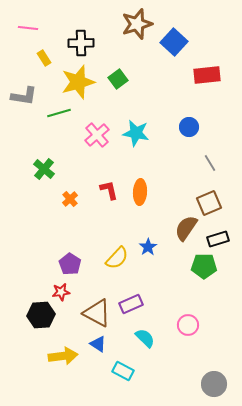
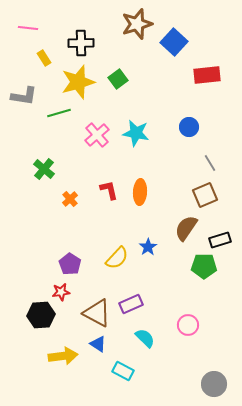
brown square: moved 4 px left, 8 px up
black rectangle: moved 2 px right, 1 px down
